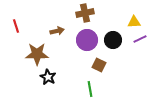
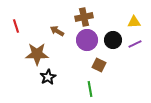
brown cross: moved 1 px left, 4 px down
brown arrow: rotated 136 degrees counterclockwise
purple line: moved 5 px left, 5 px down
black star: rotated 14 degrees clockwise
